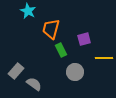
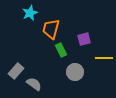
cyan star: moved 2 px right, 2 px down; rotated 21 degrees clockwise
